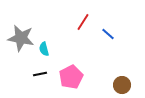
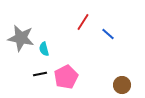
pink pentagon: moved 5 px left
